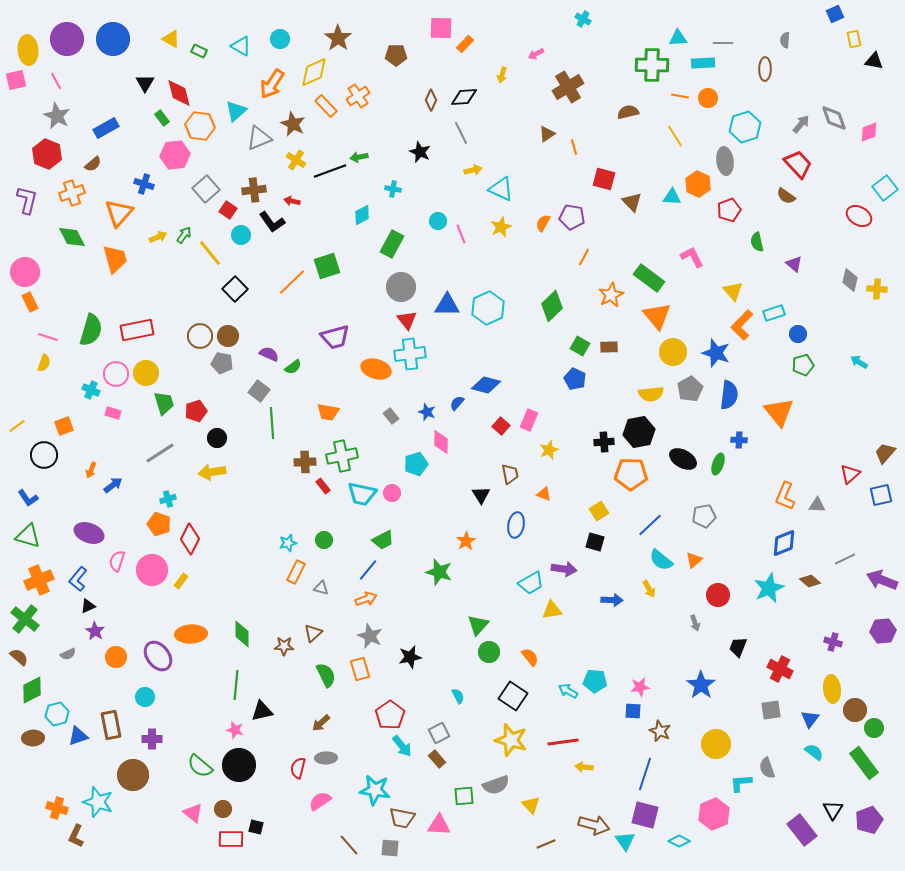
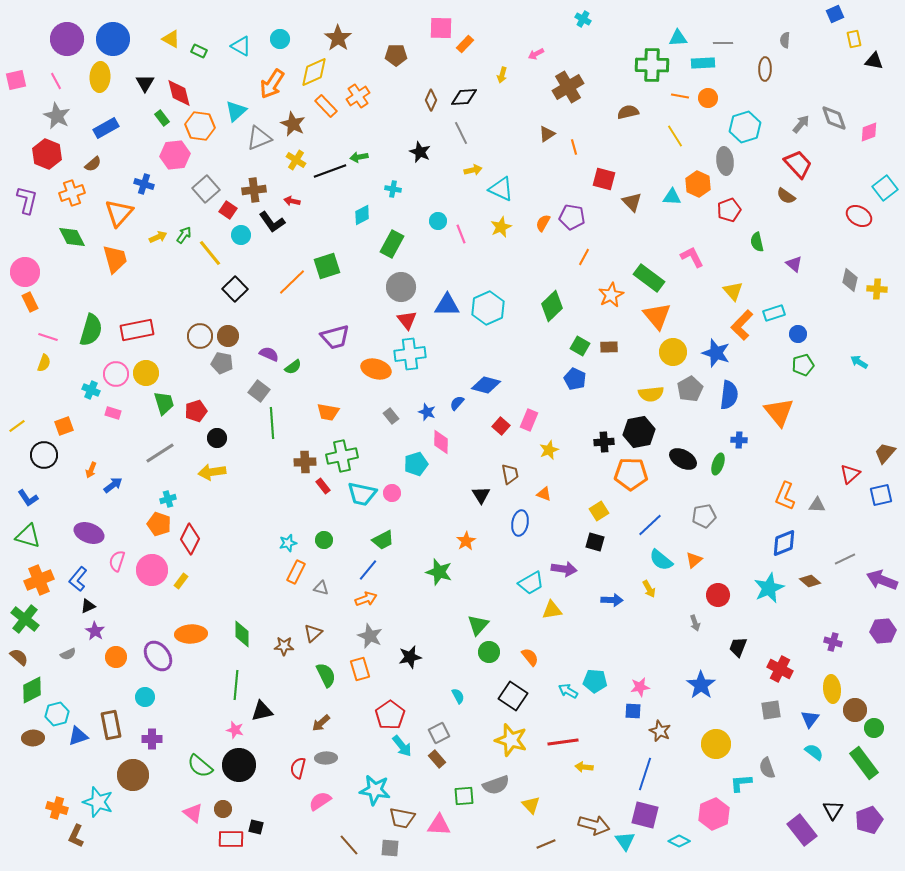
yellow ellipse at (28, 50): moved 72 px right, 27 px down; rotated 8 degrees clockwise
blue ellipse at (516, 525): moved 4 px right, 2 px up
